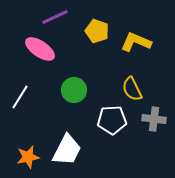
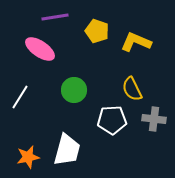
purple line: rotated 16 degrees clockwise
white trapezoid: rotated 12 degrees counterclockwise
